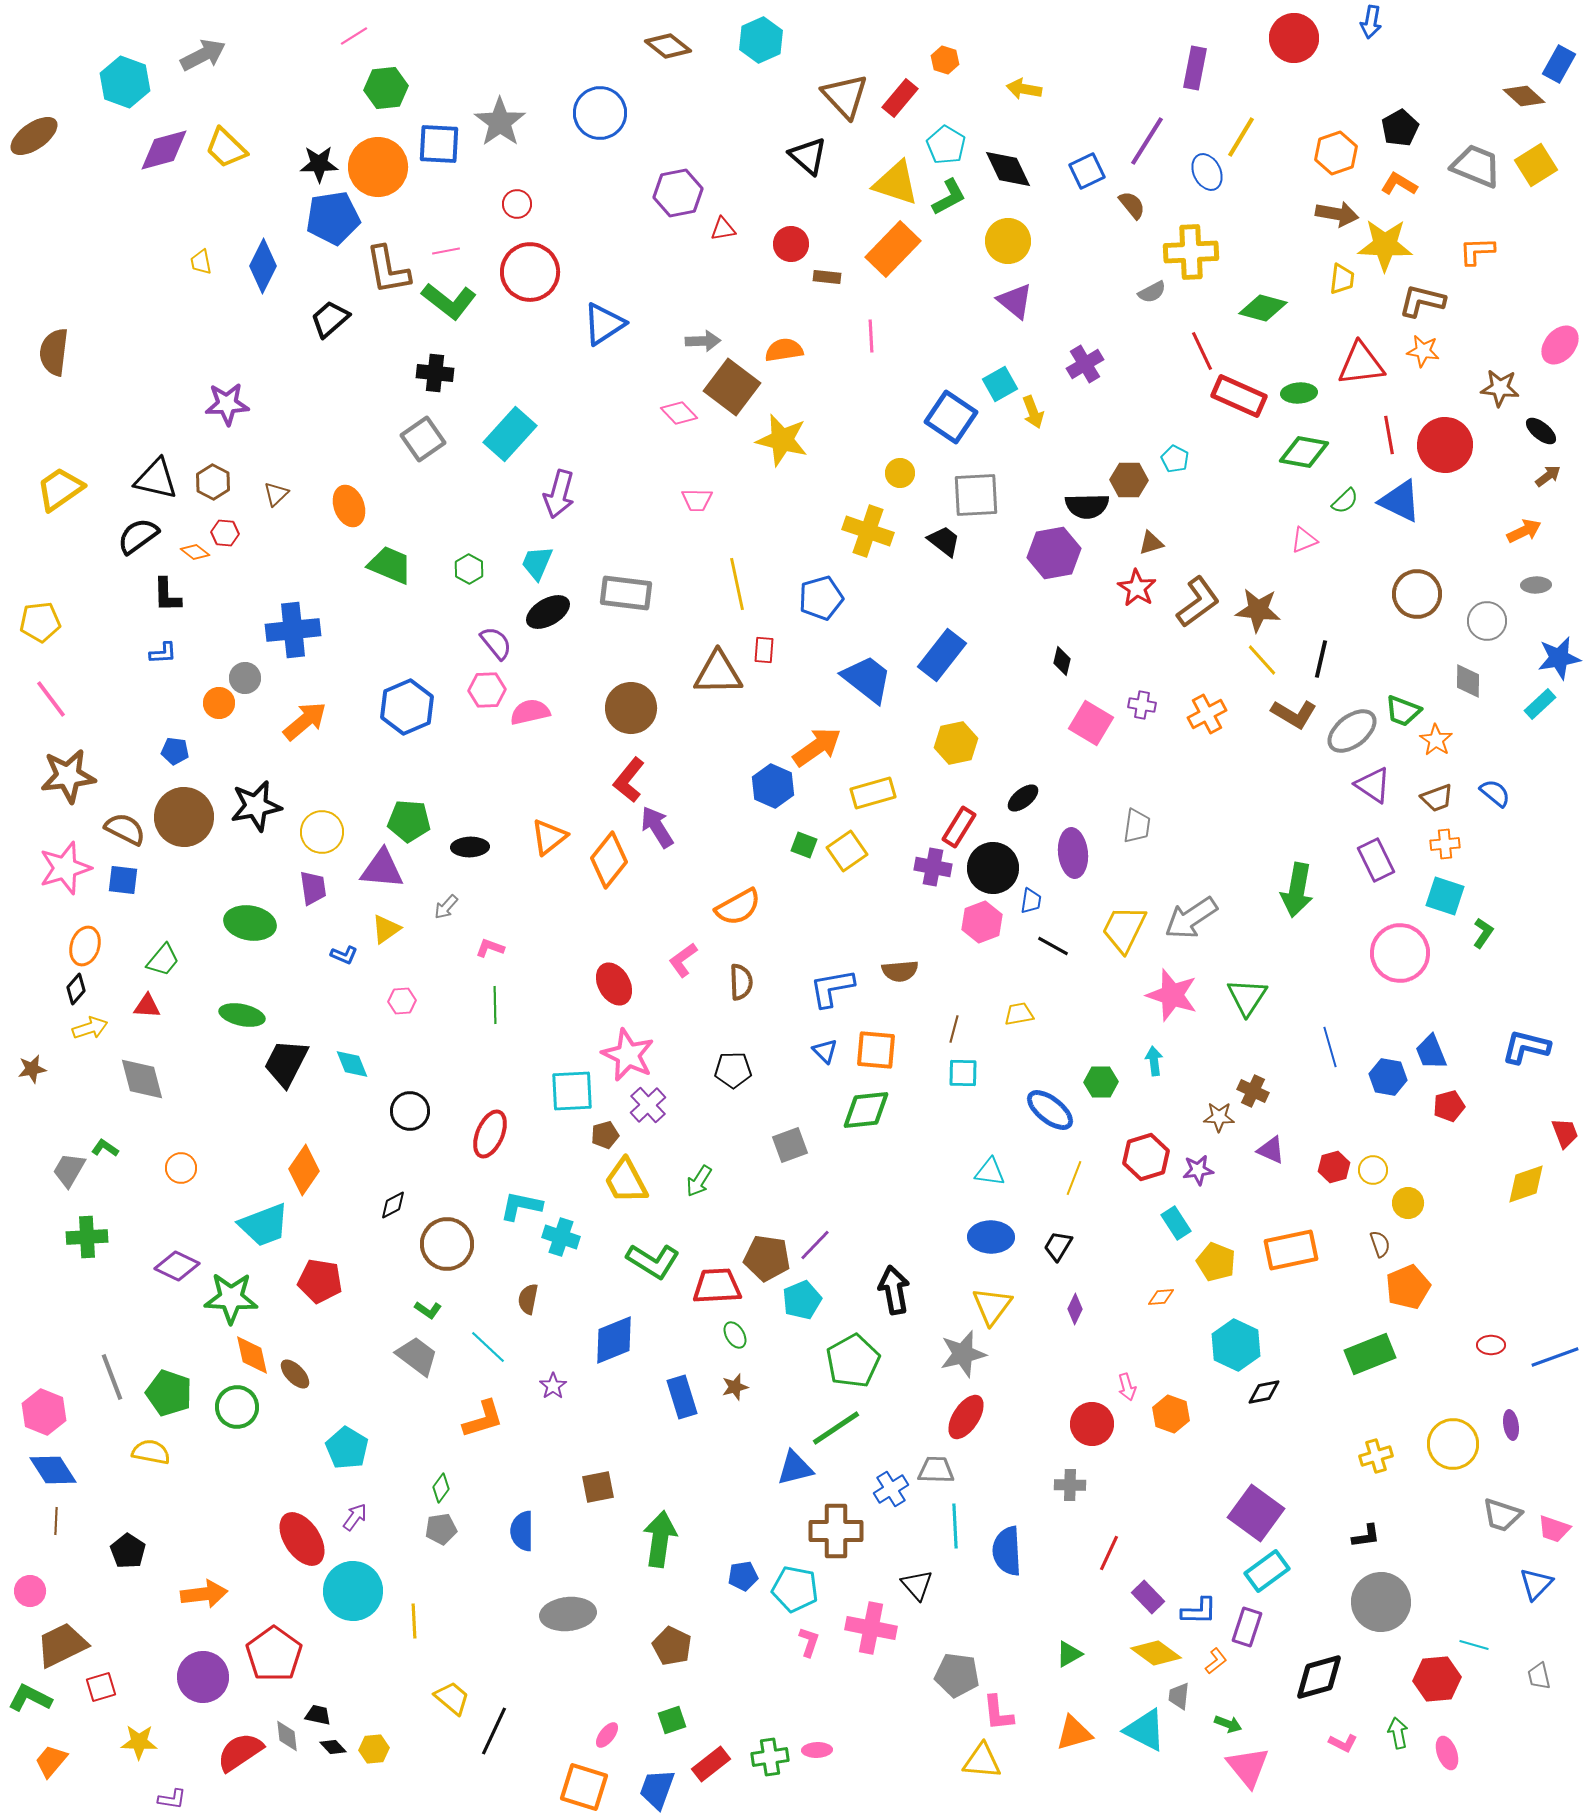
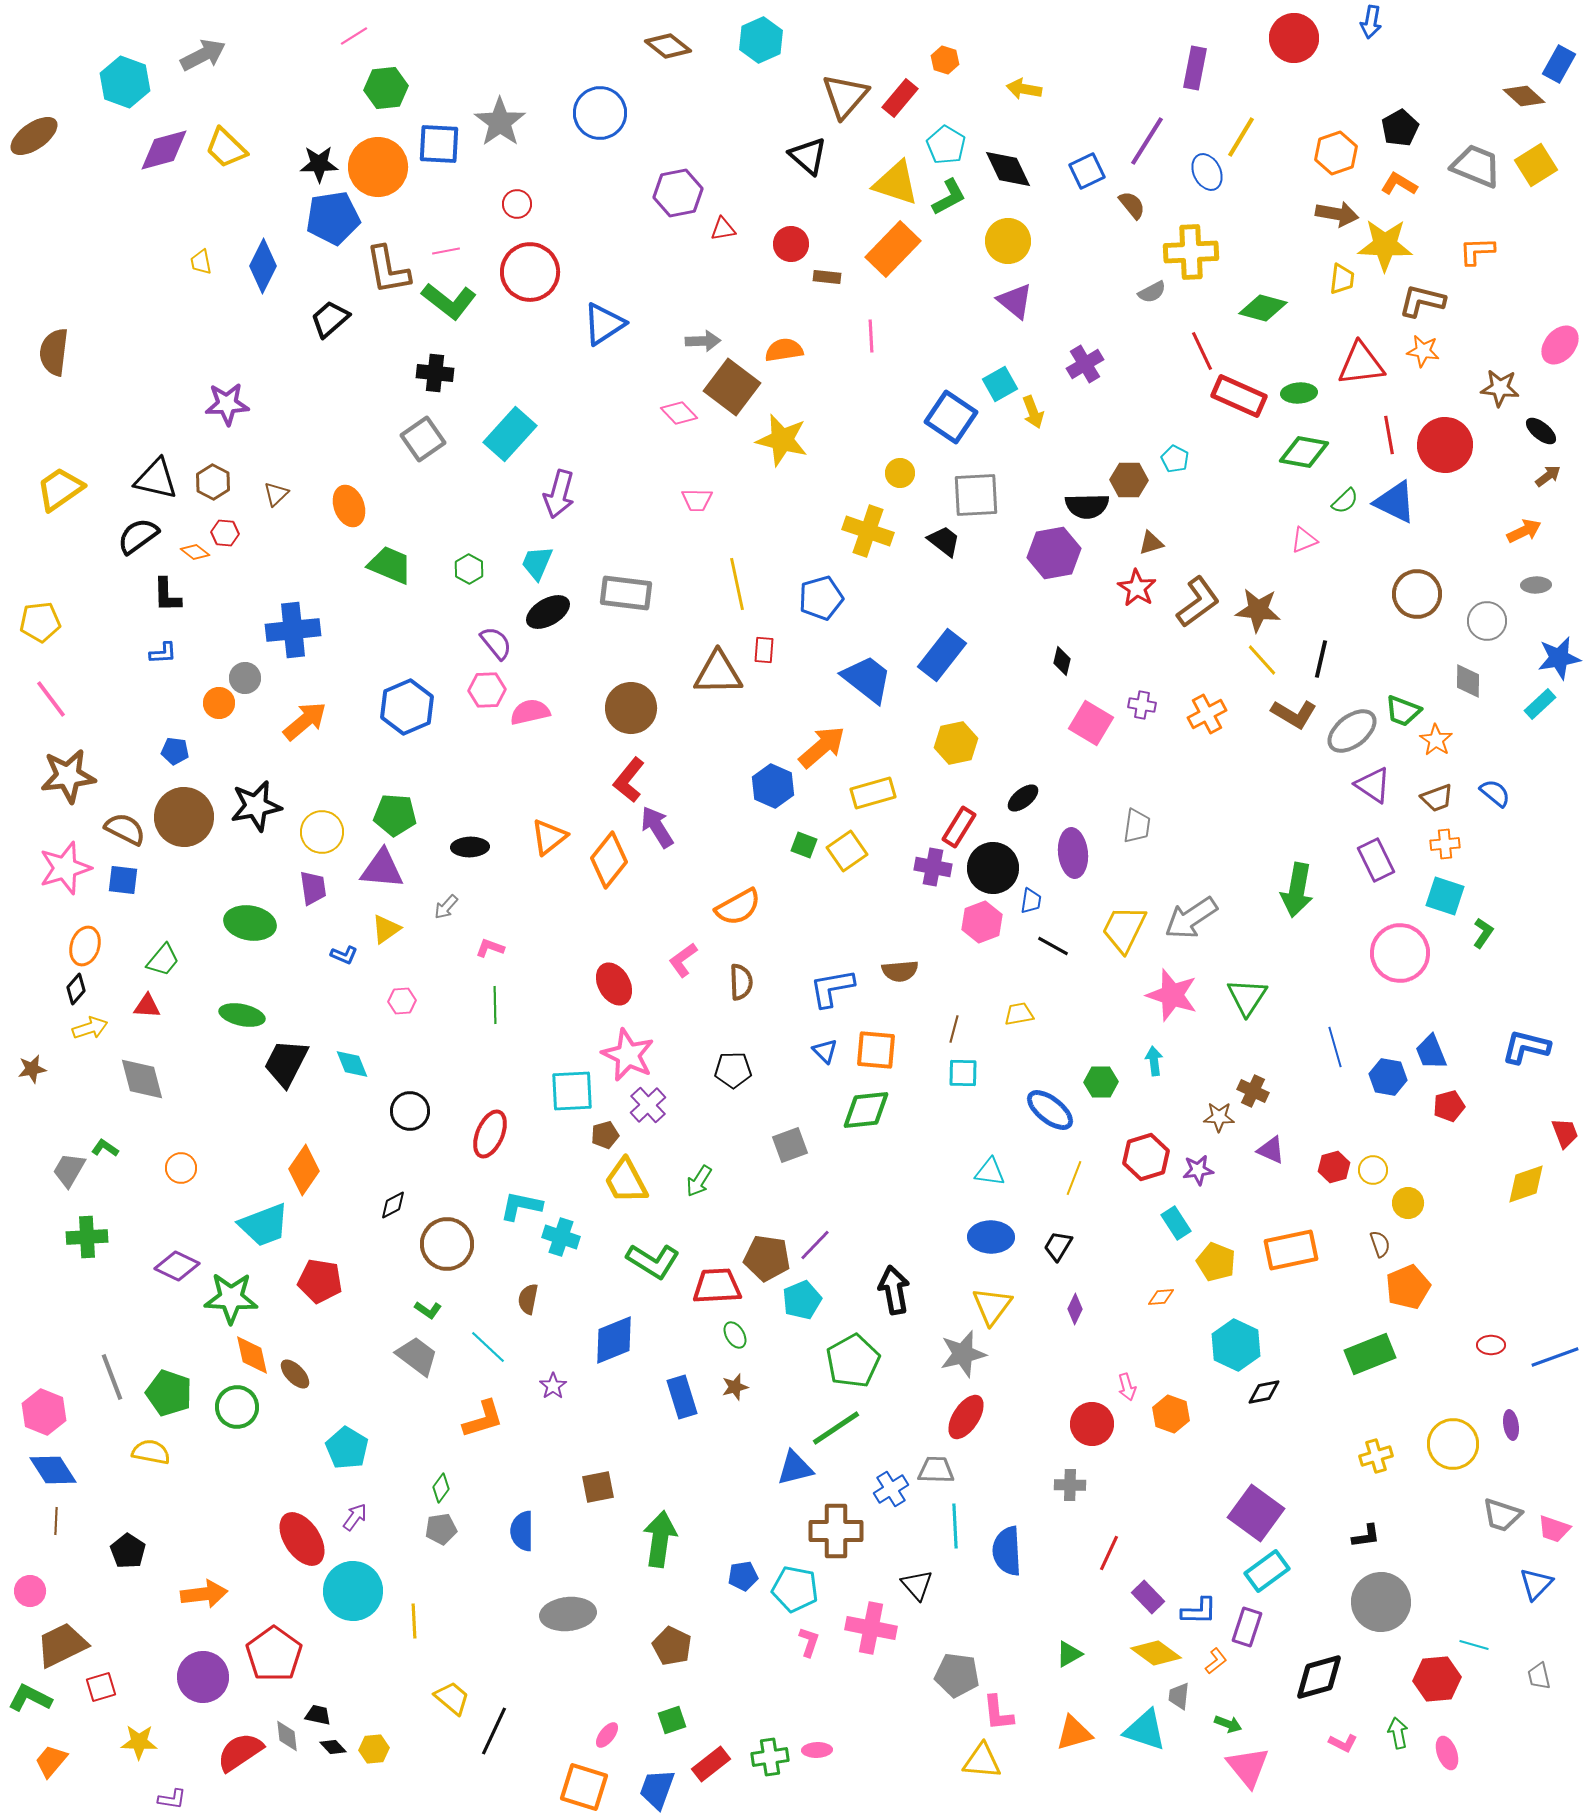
brown triangle at (845, 96): rotated 24 degrees clockwise
blue triangle at (1400, 501): moved 5 px left, 1 px down
orange arrow at (817, 747): moved 5 px right; rotated 6 degrees counterclockwise
green pentagon at (409, 821): moved 14 px left, 6 px up
blue line at (1330, 1047): moved 5 px right
cyan triangle at (1145, 1730): rotated 9 degrees counterclockwise
